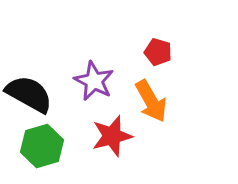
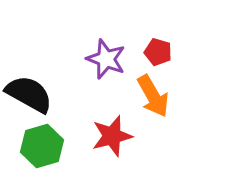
purple star: moved 12 px right, 22 px up; rotated 6 degrees counterclockwise
orange arrow: moved 2 px right, 5 px up
